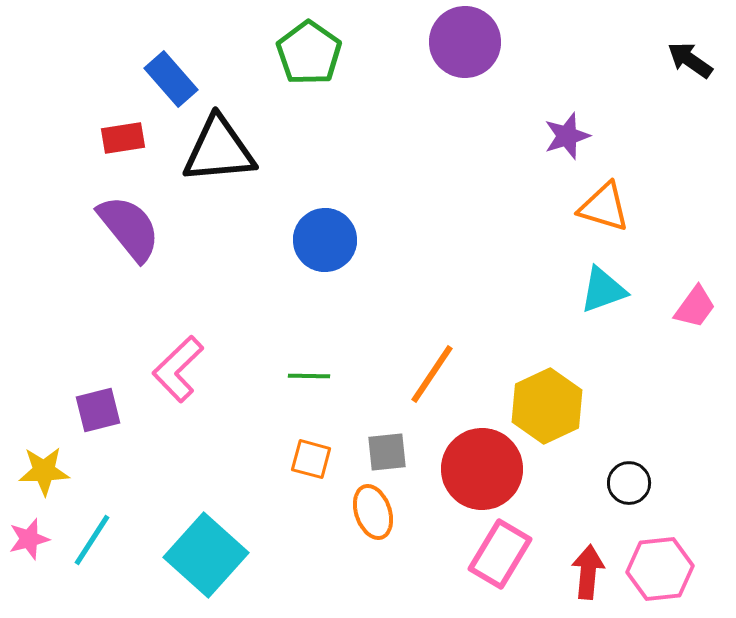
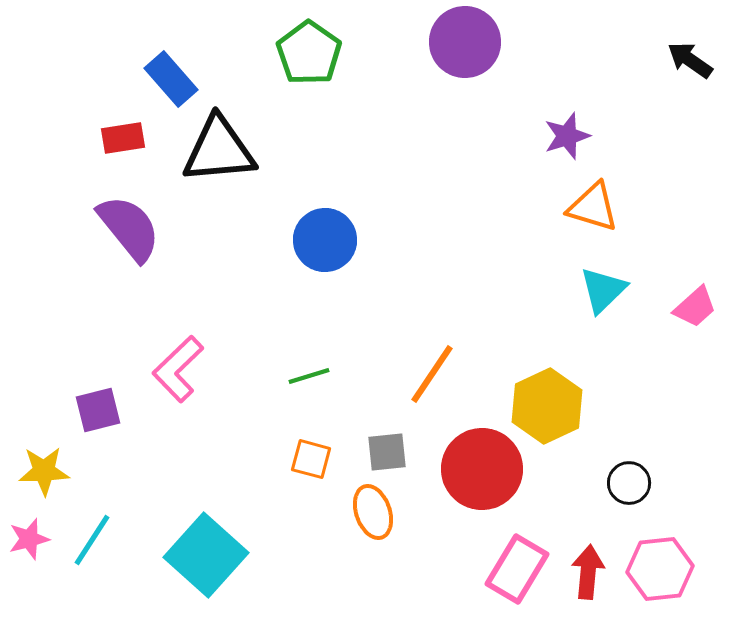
orange triangle: moved 11 px left
cyan triangle: rotated 24 degrees counterclockwise
pink trapezoid: rotated 12 degrees clockwise
green line: rotated 18 degrees counterclockwise
pink rectangle: moved 17 px right, 15 px down
